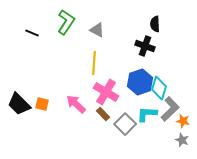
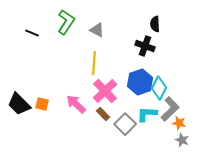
cyan diamond: rotated 10 degrees clockwise
pink cross: moved 1 px left, 1 px up; rotated 15 degrees clockwise
orange star: moved 4 px left, 2 px down
